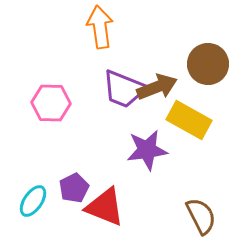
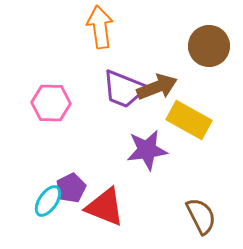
brown circle: moved 1 px right, 18 px up
purple pentagon: moved 3 px left
cyan ellipse: moved 15 px right
